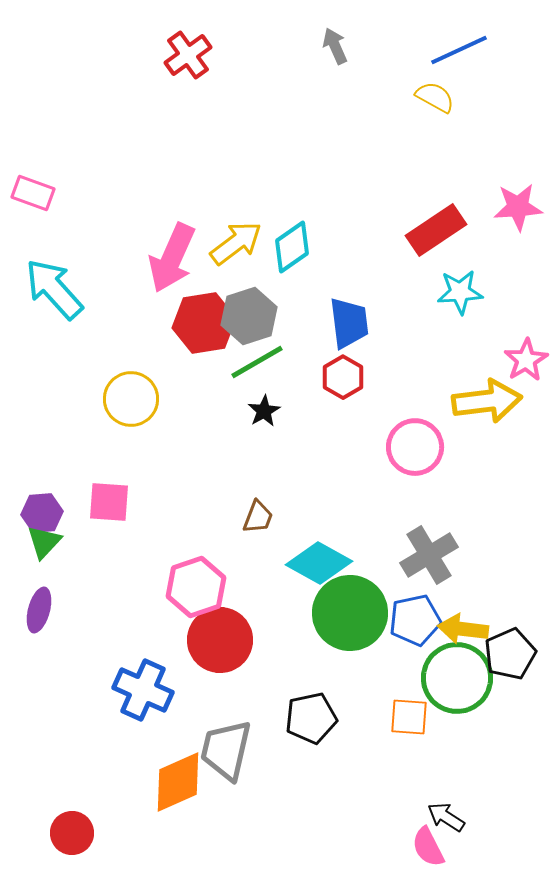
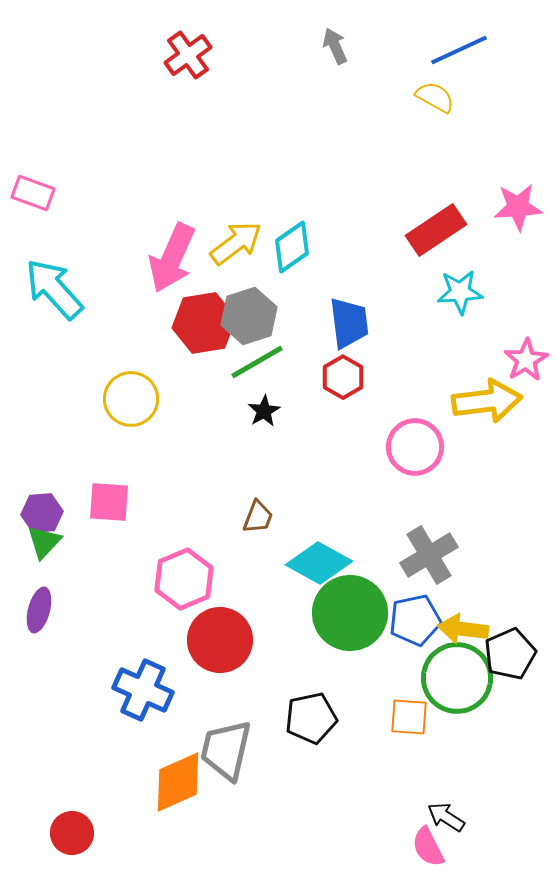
pink hexagon at (196, 587): moved 12 px left, 8 px up; rotated 4 degrees counterclockwise
